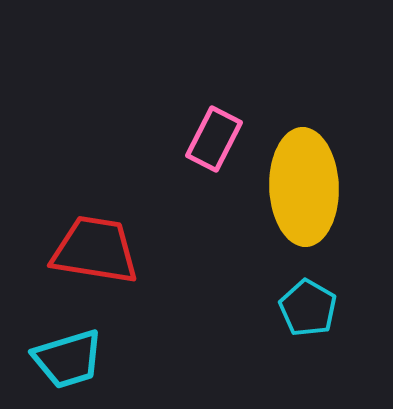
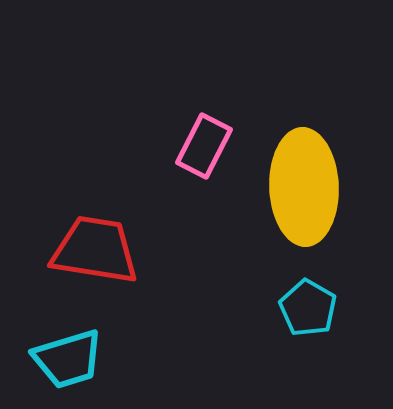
pink rectangle: moved 10 px left, 7 px down
